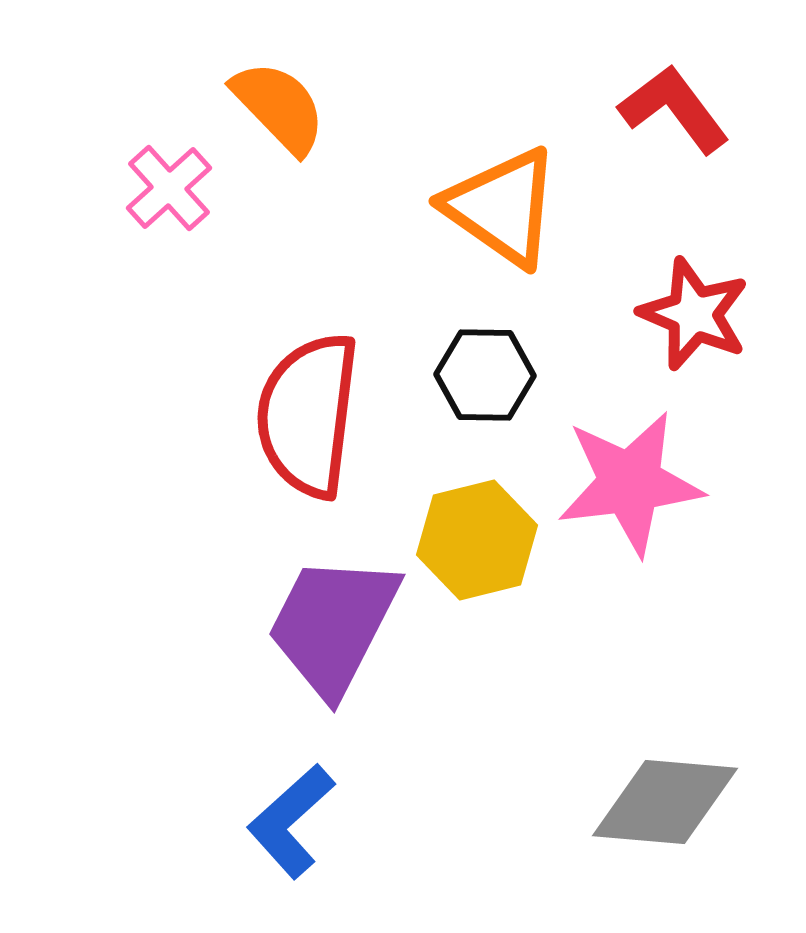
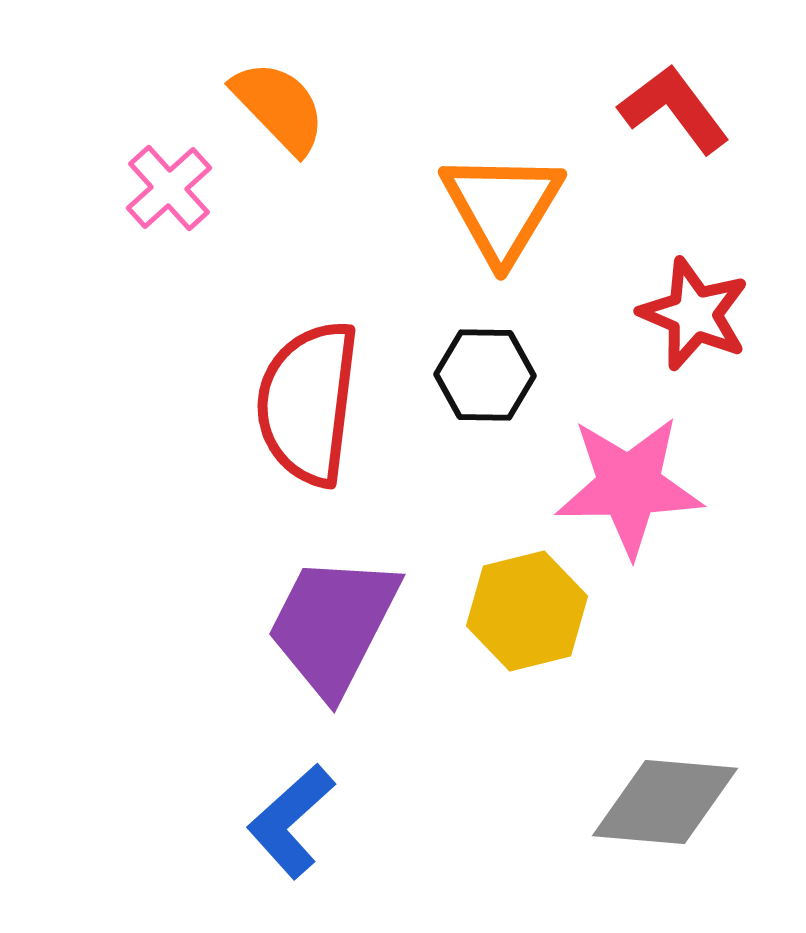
orange triangle: rotated 26 degrees clockwise
red semicircle: moved 12 px up
pink star: moved 1 px left, 3 px down; rotated 6 degrees clockwise
yellow hexagon: moved 50 px right, 71 px down
